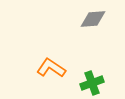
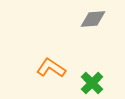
green cross: rotated 25 degrees counterclockwise
